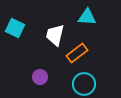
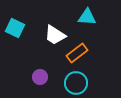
white trapezoid: rotated 70 degrees counterclockwise
cyan circle: moved 8 px left, 1 px up
